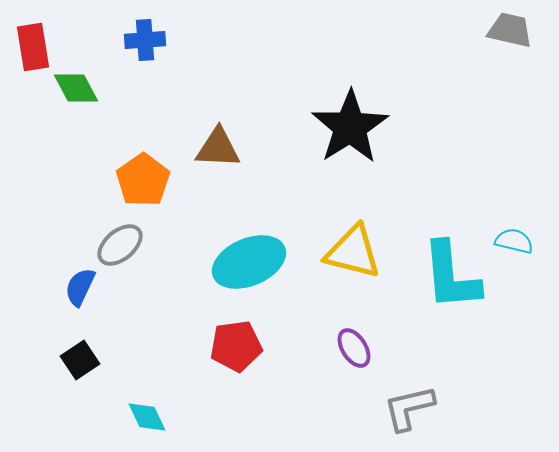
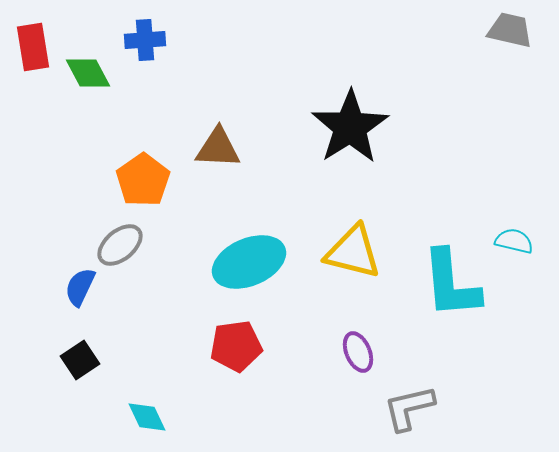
green diamond: moved 12 px right, 15 px up
cyan L-shape: moved 8 px down
purple ellipse: moved 4 px right, 4 px down; rotated 9 degrees clockwise
